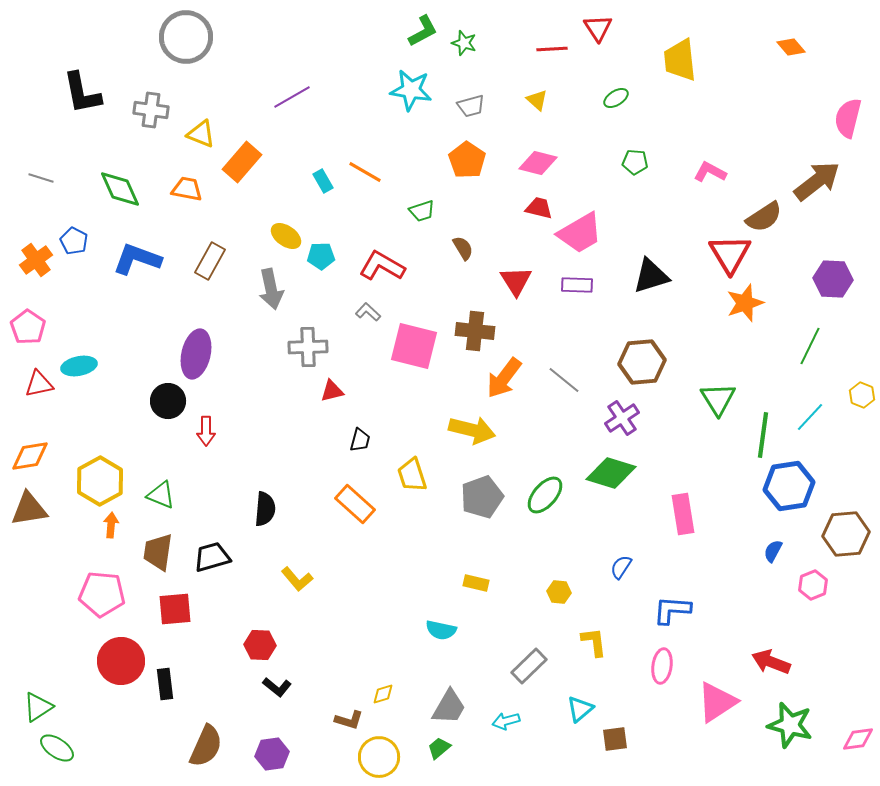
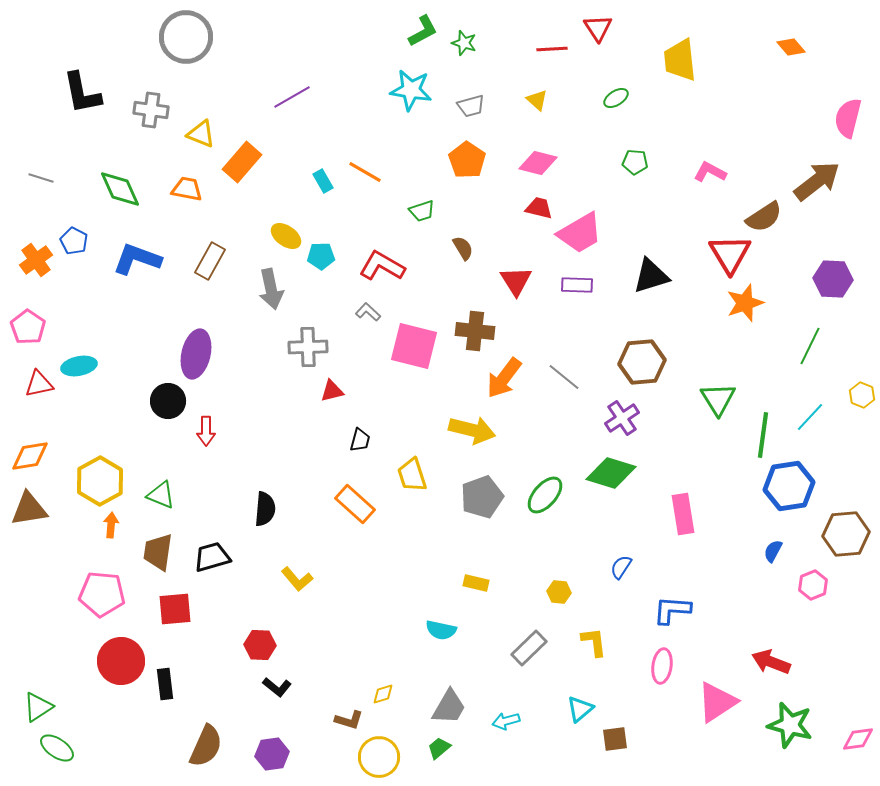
gray line at (564, 380): moved 3 px up
gray rectangle at (529, 666): moved 18 px up
